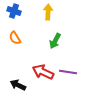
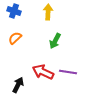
orange semicircle: rotated 80 degrees clockwise
black arrow: rotated 91 degrees clockwise
